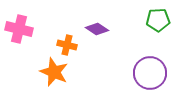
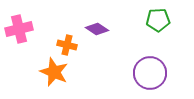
pink cross: rotated 28 degrees counterclockwise
